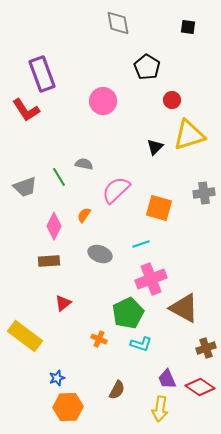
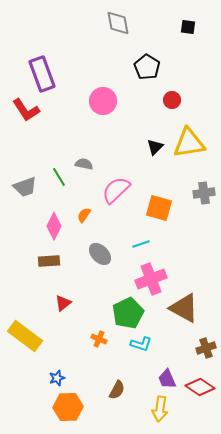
yellow triangle: moved 8 px down; rotated 8 degrees clockwise
gray ellipse: rotated 25 degrees clockwise
